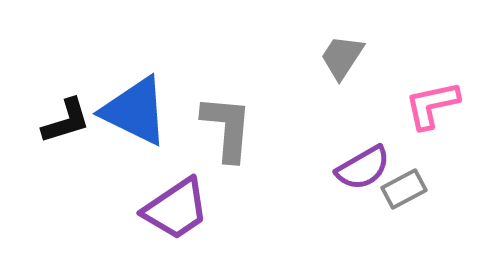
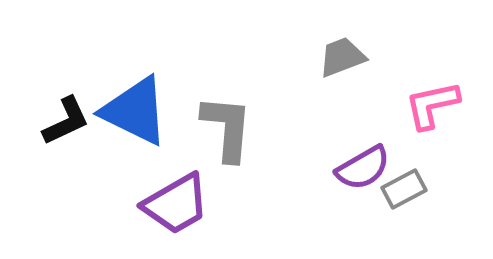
gray trapezoid: rotated 36 degrees clockwise
black L-shape: rotated 8 degrees counterclockwise
purple trapezoid: moved 5 px up; rotated 4 degrees clockwise
